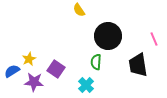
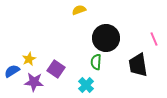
yellow semicircle: rotated 104 degrees clockwise
black circle: moved 2 px left, 2 px down
